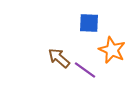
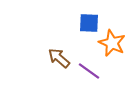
orange star: moved 7 px up
purple line: moved 4 px right, 1 px down
